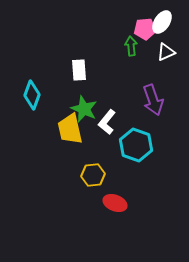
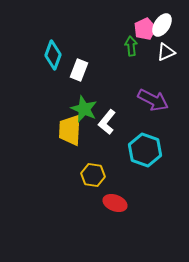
white ellipse: moved 3 px down
pink pentagon: rotated 20 degrees counterclockwise
white rectangle: rotated 25 degrees clockwise
cyan diamond: moved 21 px right, 40 px up
purple arrow: rotated 44 degrees counterclockwise
yellow trapezoid: moved 1 px down; rotated 16 degrees clockwise
cyan hexagon: moved 9 px right, 5 px down
yellow hexagon: rotated 15 degrees clockwise
